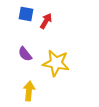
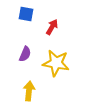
red arrow: moved 6 px right, 6 px down
purple semicircle: rotated 119 degrees counterclockwise
